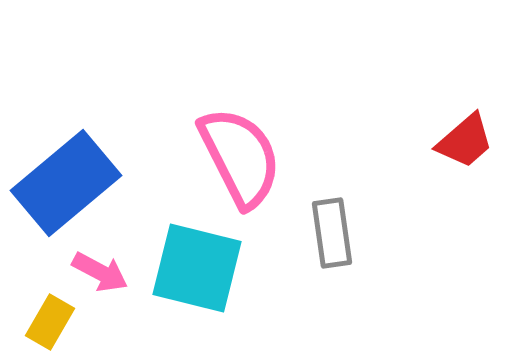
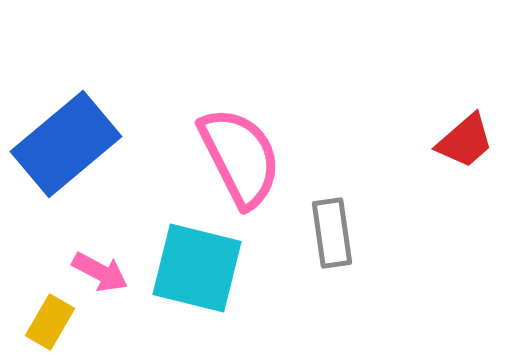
blue rectangle: moved 39 px up
